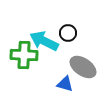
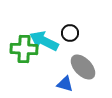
black circle: moved 2 px right
green cross: moved 6 px up
gray ellipse: rotated 12 degrees clockwise
